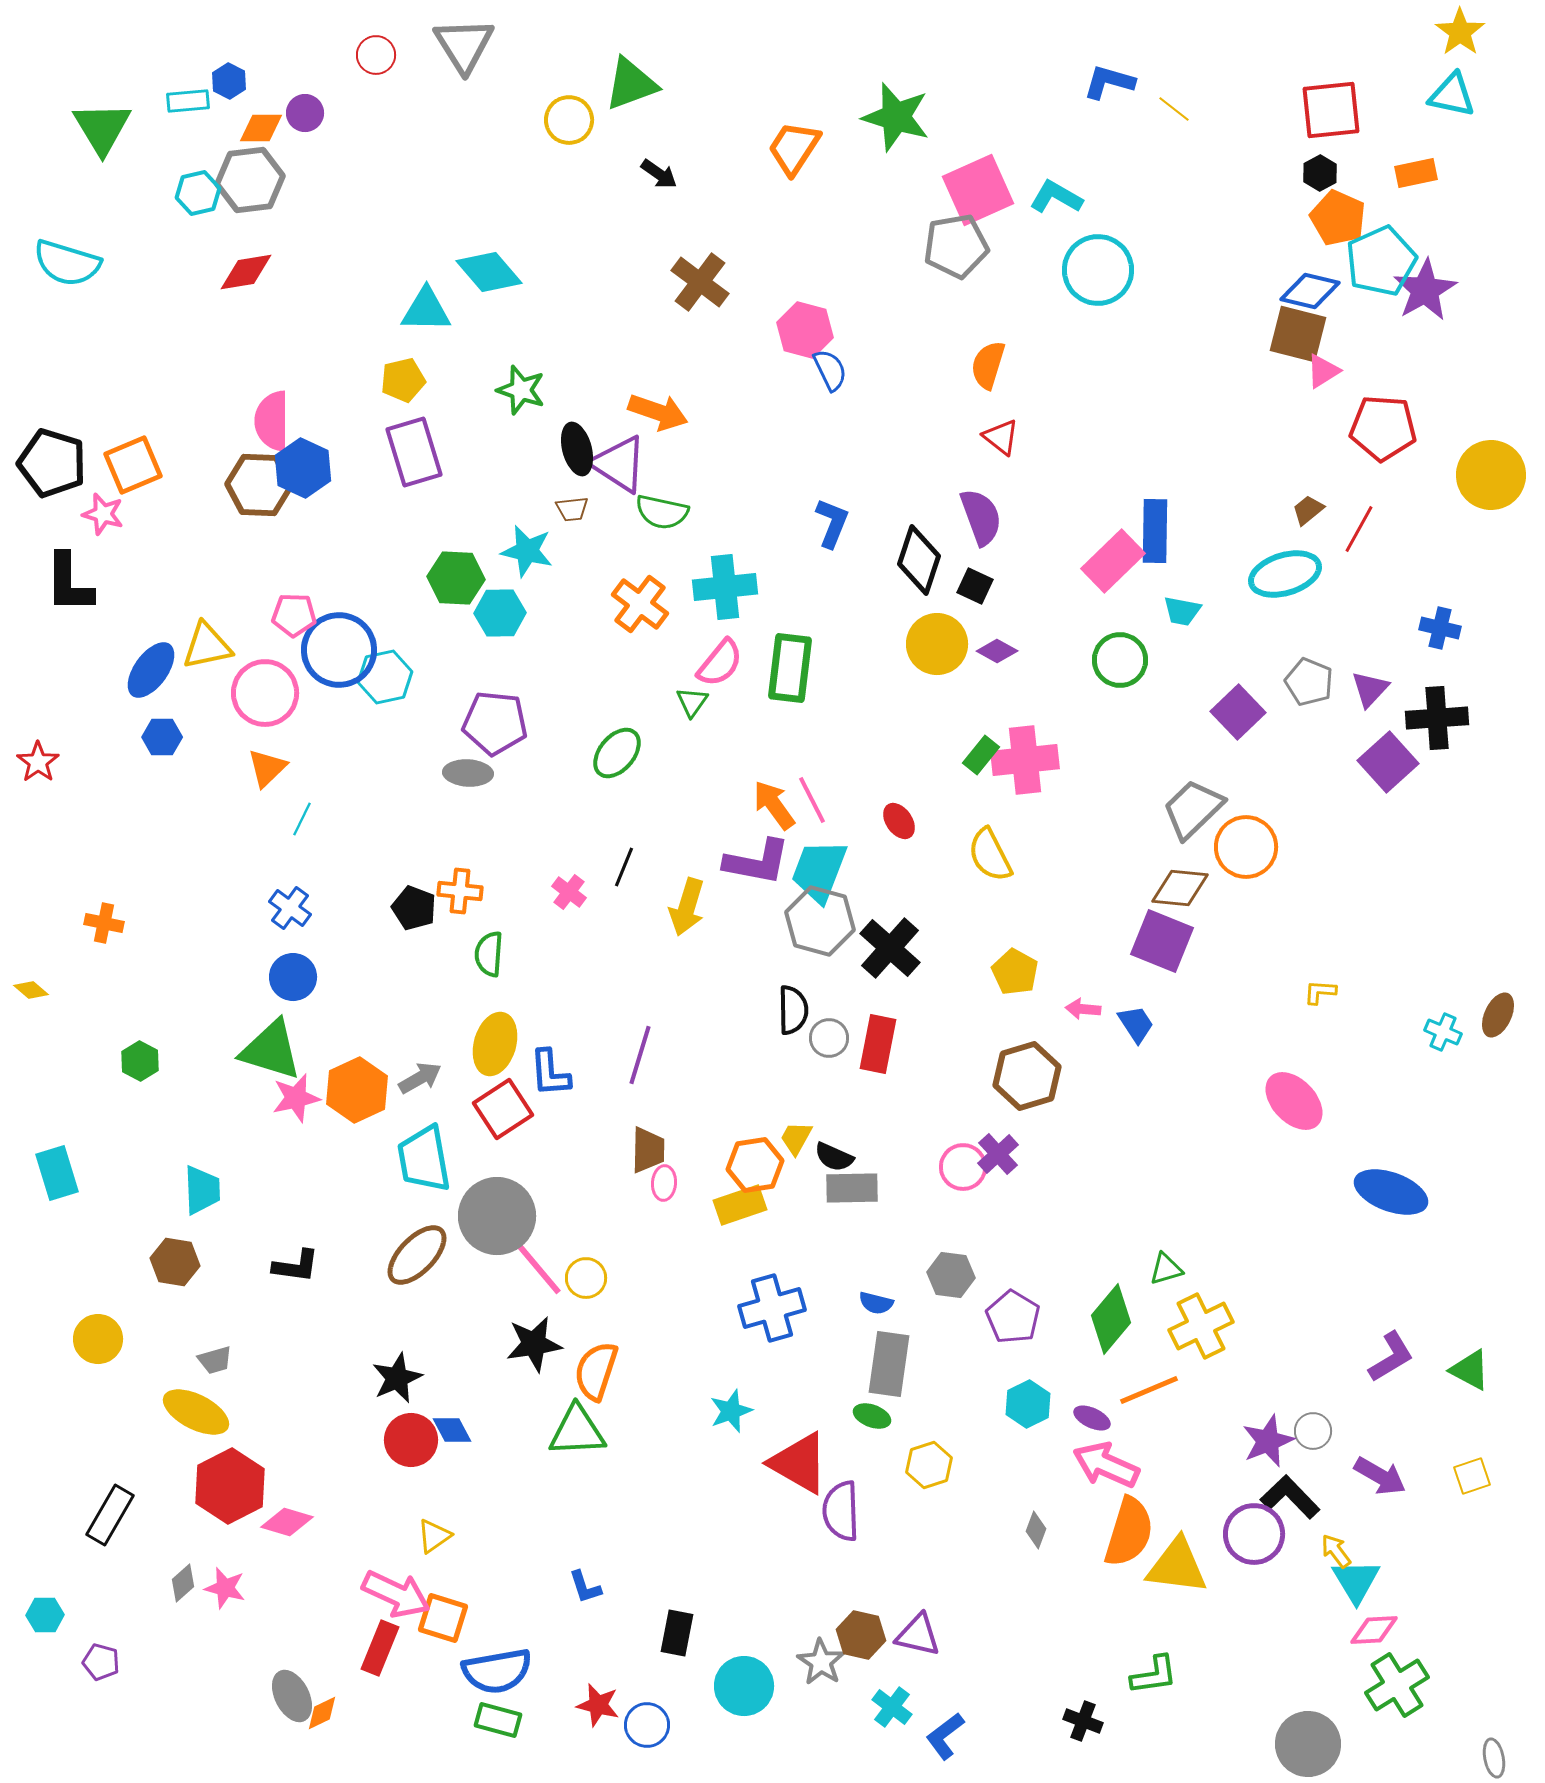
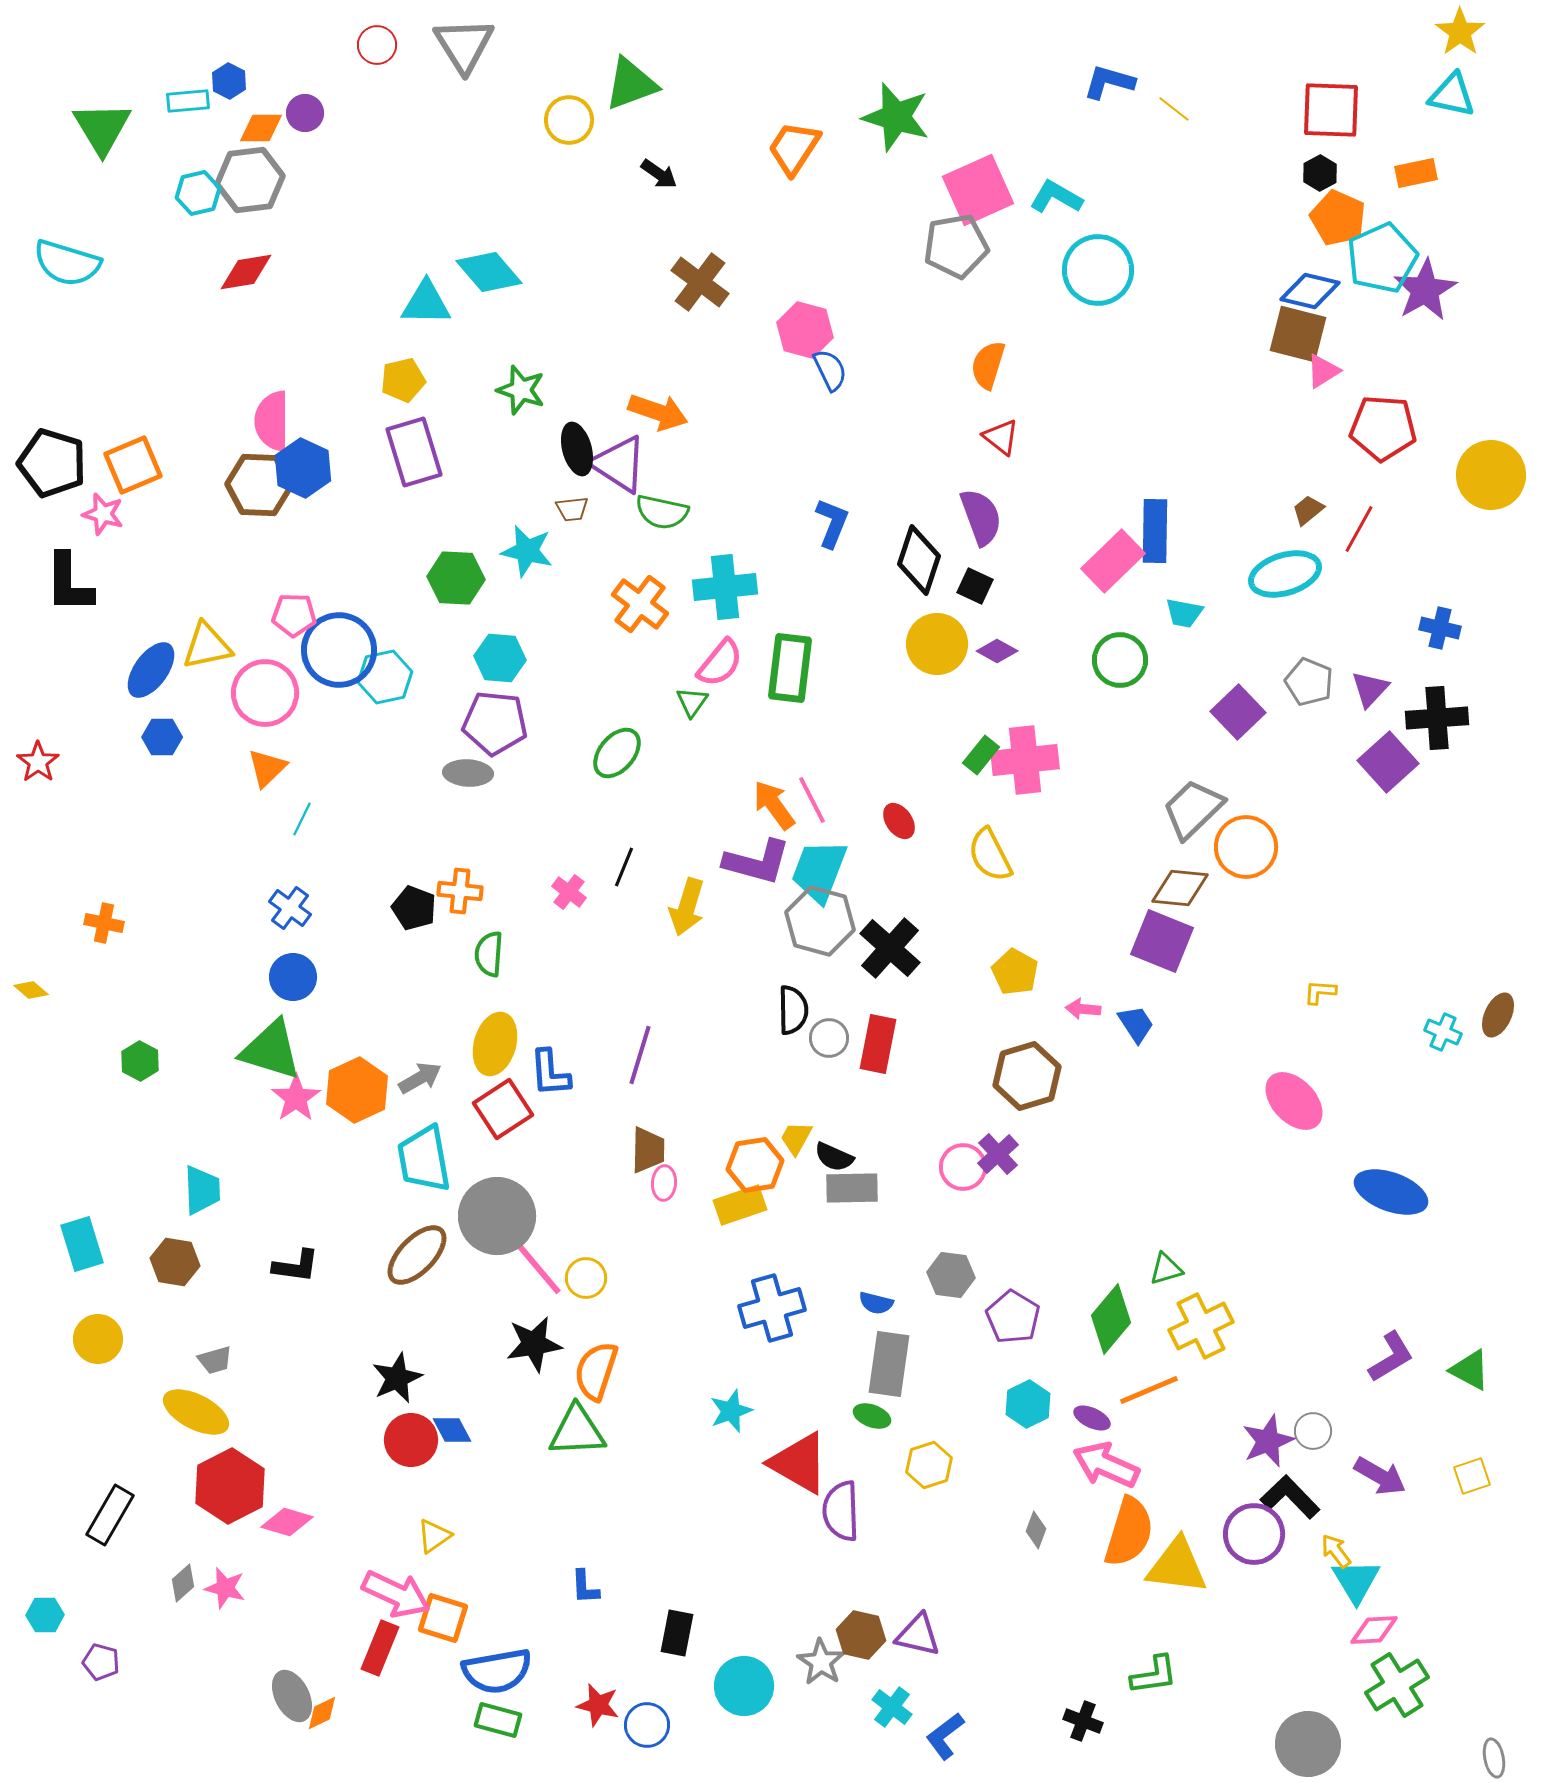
red circle at (376, 55): moved 1 px right, 10 px up
red square at (1331, 110): rotated 8 degrees clockwise
cyan pentagon at (1381, 261): moved 1 px right, 3 px up
cyan triangle at (426, 310): moved 7 px up
cyan trapezoid at (1182, 611): moved 2 px right, 2 px down
cyan hexagon at (500, 613): moved 45 px down; rotated 6 degrees clockwise
purple L-shape at (757, 862): rotated 4 degrees clockwise
pink star at (296, 1098): rotated 21 degrees counterclockwise
cyan rectangle at (57, 1173): moved 25 px right, 71 px down
blue L-shape at (585, 1587): rotated 15 degrees clockwise
